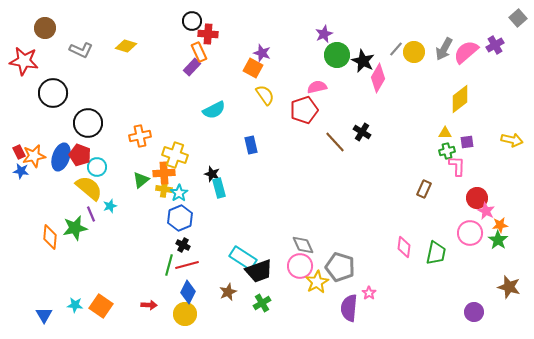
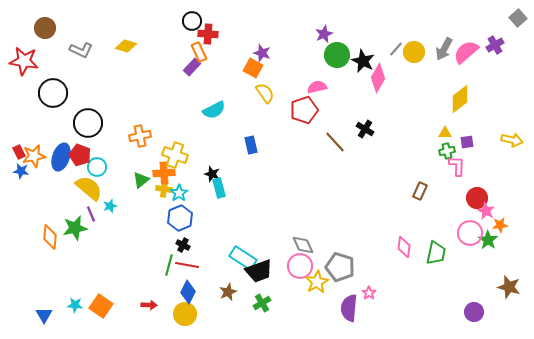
yellow semicircle at (265, 95): moved 2 px up
black cross at (362, 132): moved 3 px right, 3 px up
brown rectangle at (424, 189): moved 4 px left, 2 px down
green star at (498, 240): moved 10 px left
red line at (187, 265): rotated 25 degrees clockwise
